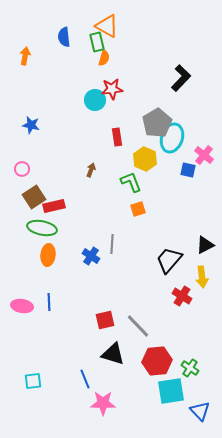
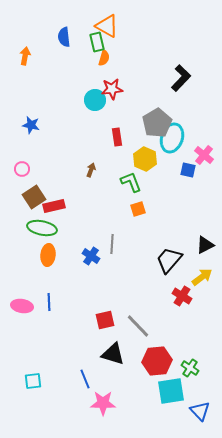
yellow arrow at (202, 277): rotated 120 degrees counterclockwise
